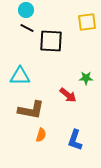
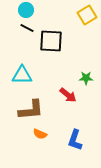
yellow square: moved 7 px up; rotated 24 degrees counterclockwise
cyan triangle: moved 2 px right, 1 px up
brown L-shape: rotated 16 degrees counterclockwise
orange semicircle: moved 1 px left, 1 px up; rotated 96 degrees clockwise
